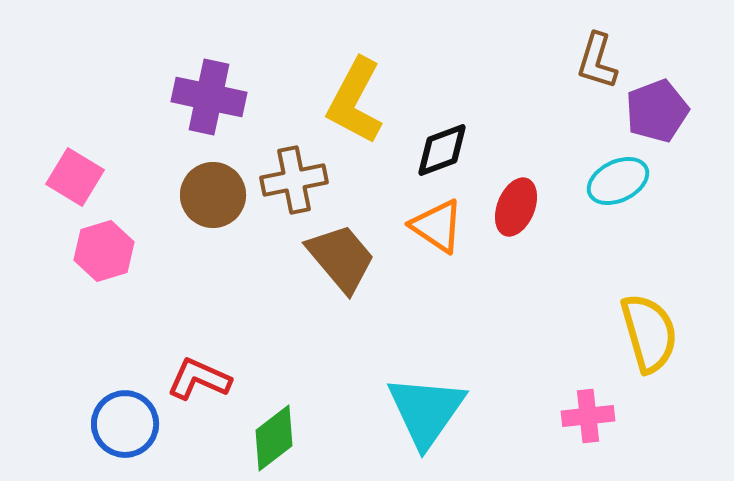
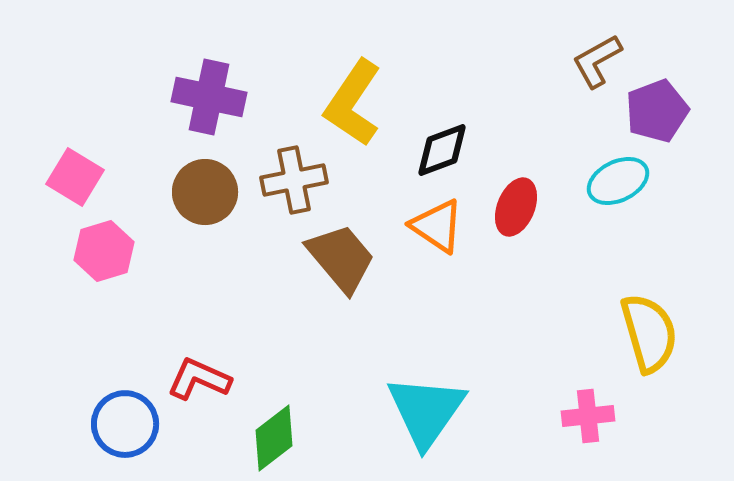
brown L-shape: rotated 44 degrees clockwise
yellow L-shape: moved 2 px left, 2 px down; rotated 6 degrees clockwise
brown circle: moved 8 px left, 3 px up
